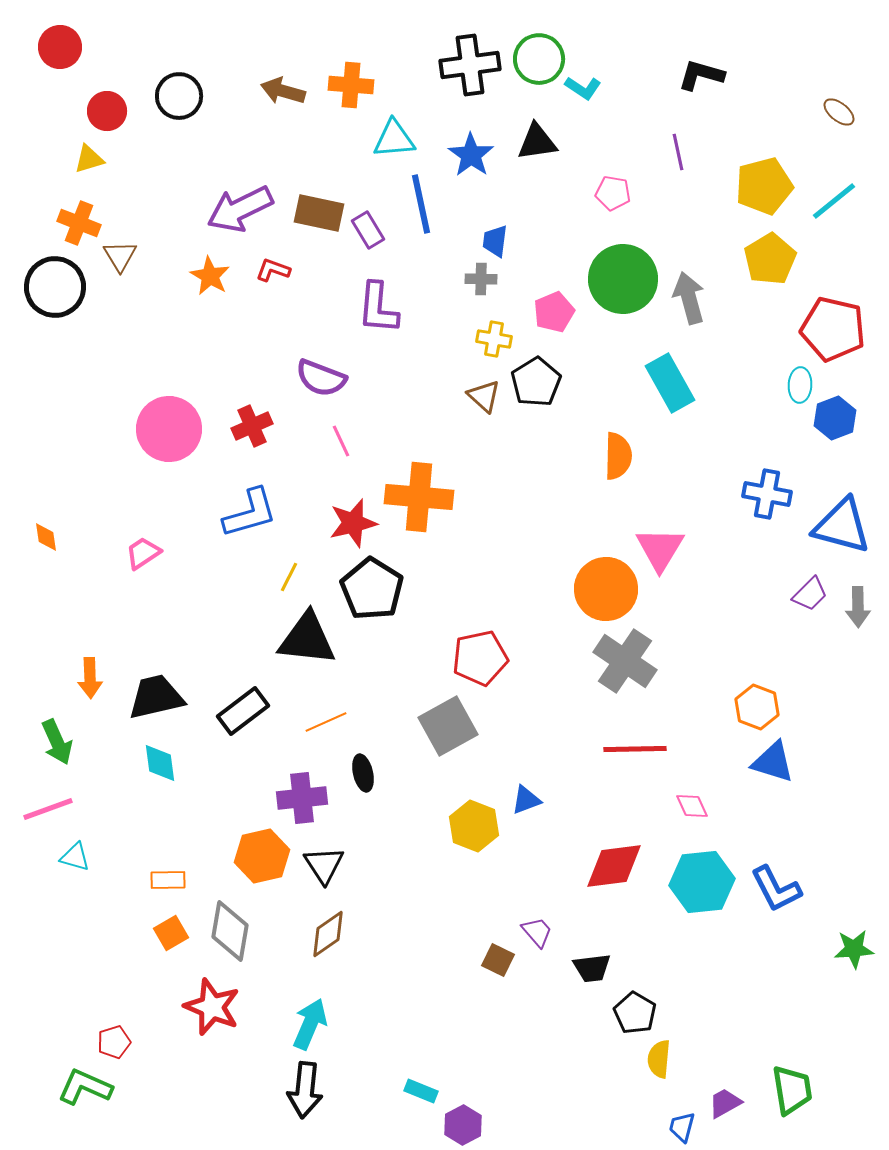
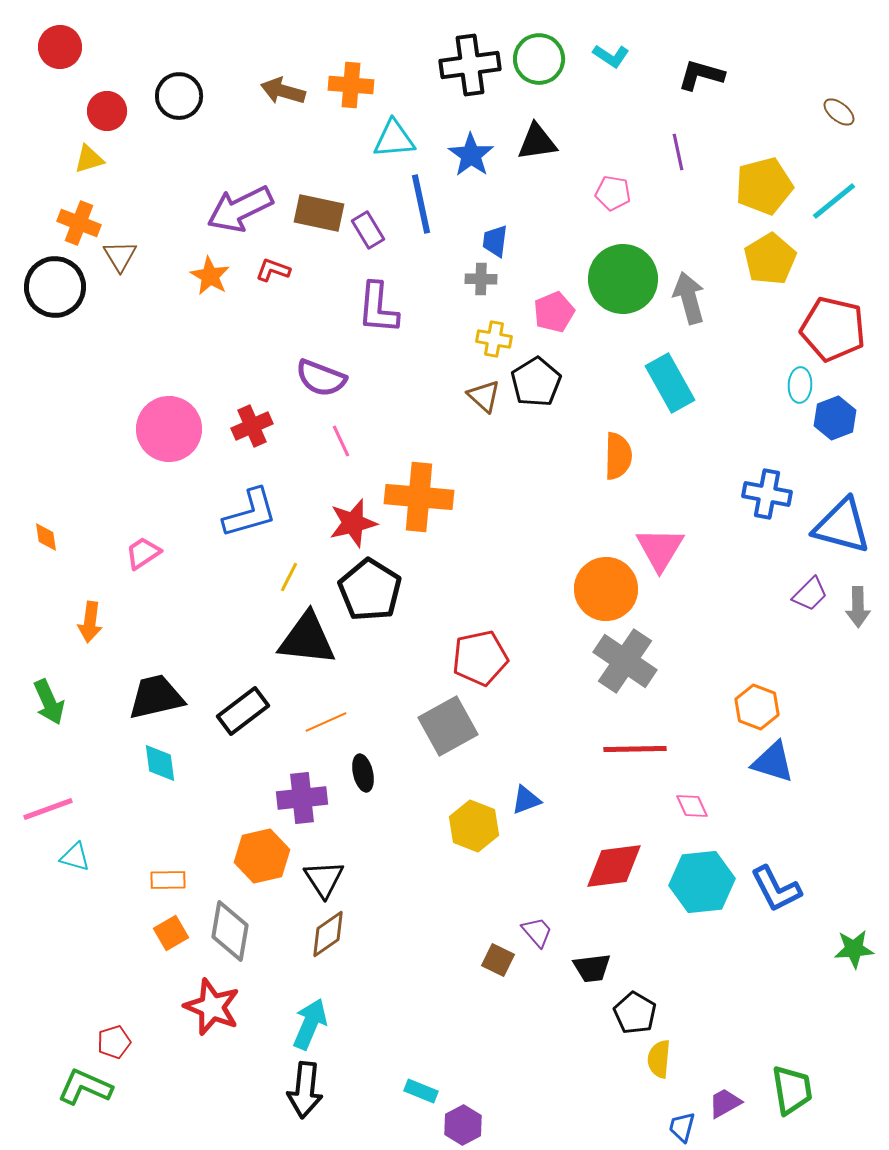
cyan L-shape at (583, 88): moved 28 px right, 32 px up
black pentagon at (372, 589): moved 2 px left, 1 px down
orange arrow at (90, 678): moved 56 px up; rotated 9 degrees clockwise
green arrow at (57, 742): moved 8 px left, 40 px up
black triangle at (324, 865): moved 14 px down
